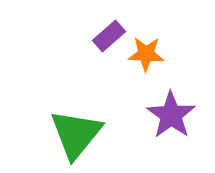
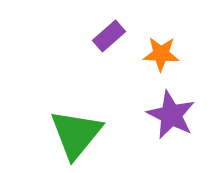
orange star: moved 15 px right
purple star: rotated 9 degrees counterclockwise
